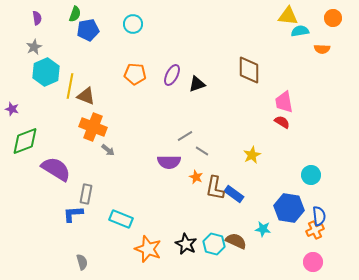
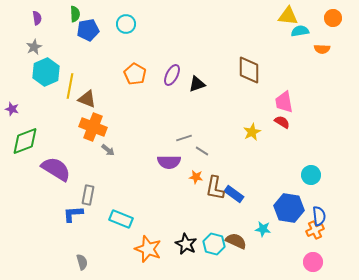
green semicircle at (75, 14): rotated 21 degrees counterclockwise
cyan circle at (133, 24): moved 7 px left
orange pentagon at (135, 74): rotated 25 degrees clockwise
brown triangle at (86, 96): moved 1 px right, 3 px down
gray line at (185, 136): moved 1 px left, 2 px down; rotated 14 degrees clockwise
yellow star at (252, 155): moved 23 px up
orange star at (196, 177): rotated 16 degrees counterclockwise
gray rectangle at (86, 194): moved 2 px right, 1 px down
